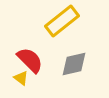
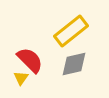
yellow rectangle: moved 9 px right, 10 px down
yellow triangle: rotated 28 degrees clockwise
